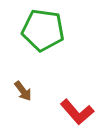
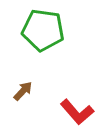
brown arrow: rotated 100 degrees counterclockwise
